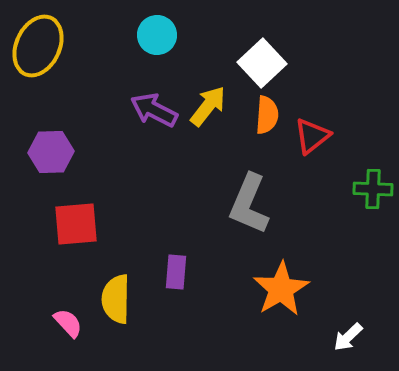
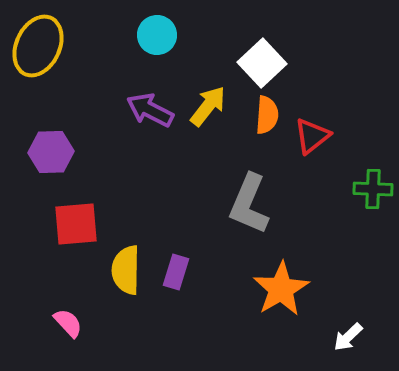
purple arrow: moved 4 px left
purple rectangle: rotated 12 degrees clockwise
yellow semicircle: moved 10 px right, 29 px up
